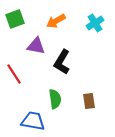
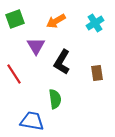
purple triangle: rotated 48 degrees clockwise
brown rectangle: moved 8 px right, 28 px up
blue trapezoid: moved 1 px left
